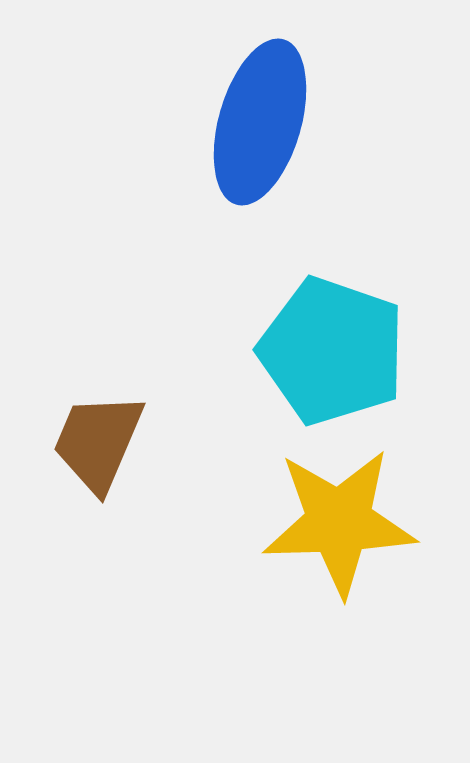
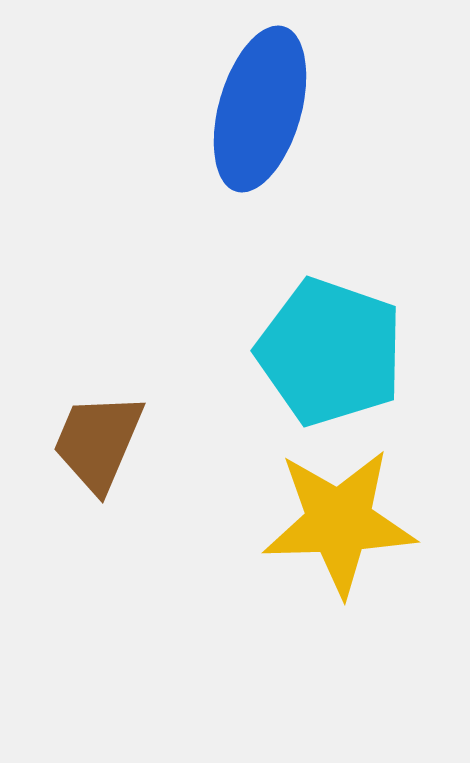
blue ellipse: moved 13 px up
cyan pentagon: moved 2 px left, 1 px down
